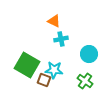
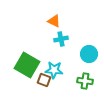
green cross: rotated 28 degrees counterclockwise
